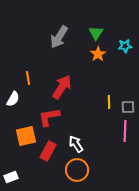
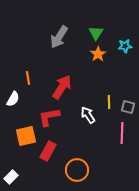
gray square: rotated 16 degrees clockwise
pink line: moved 3 px left, 2 px down
white arrow: moved 12 px right, 29 px up
white rectangle: rotated 24 degrees counterclockwise
